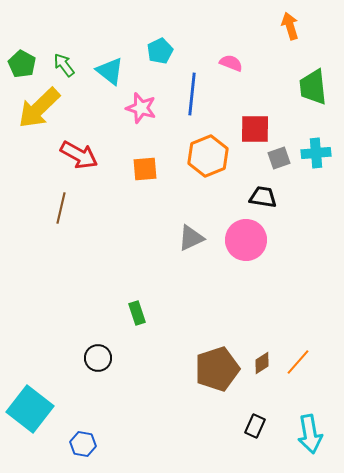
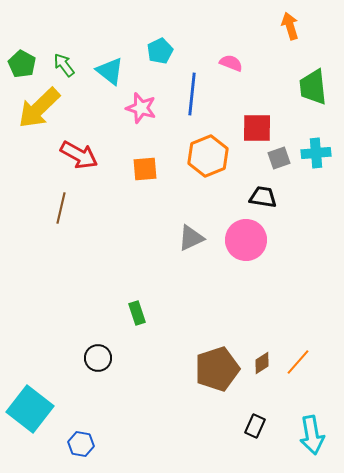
red square: moved 2 px right, 1 px up
cyan arrow: moved 2 px right, 1 px down
blue hexagon: moved 2 px left
